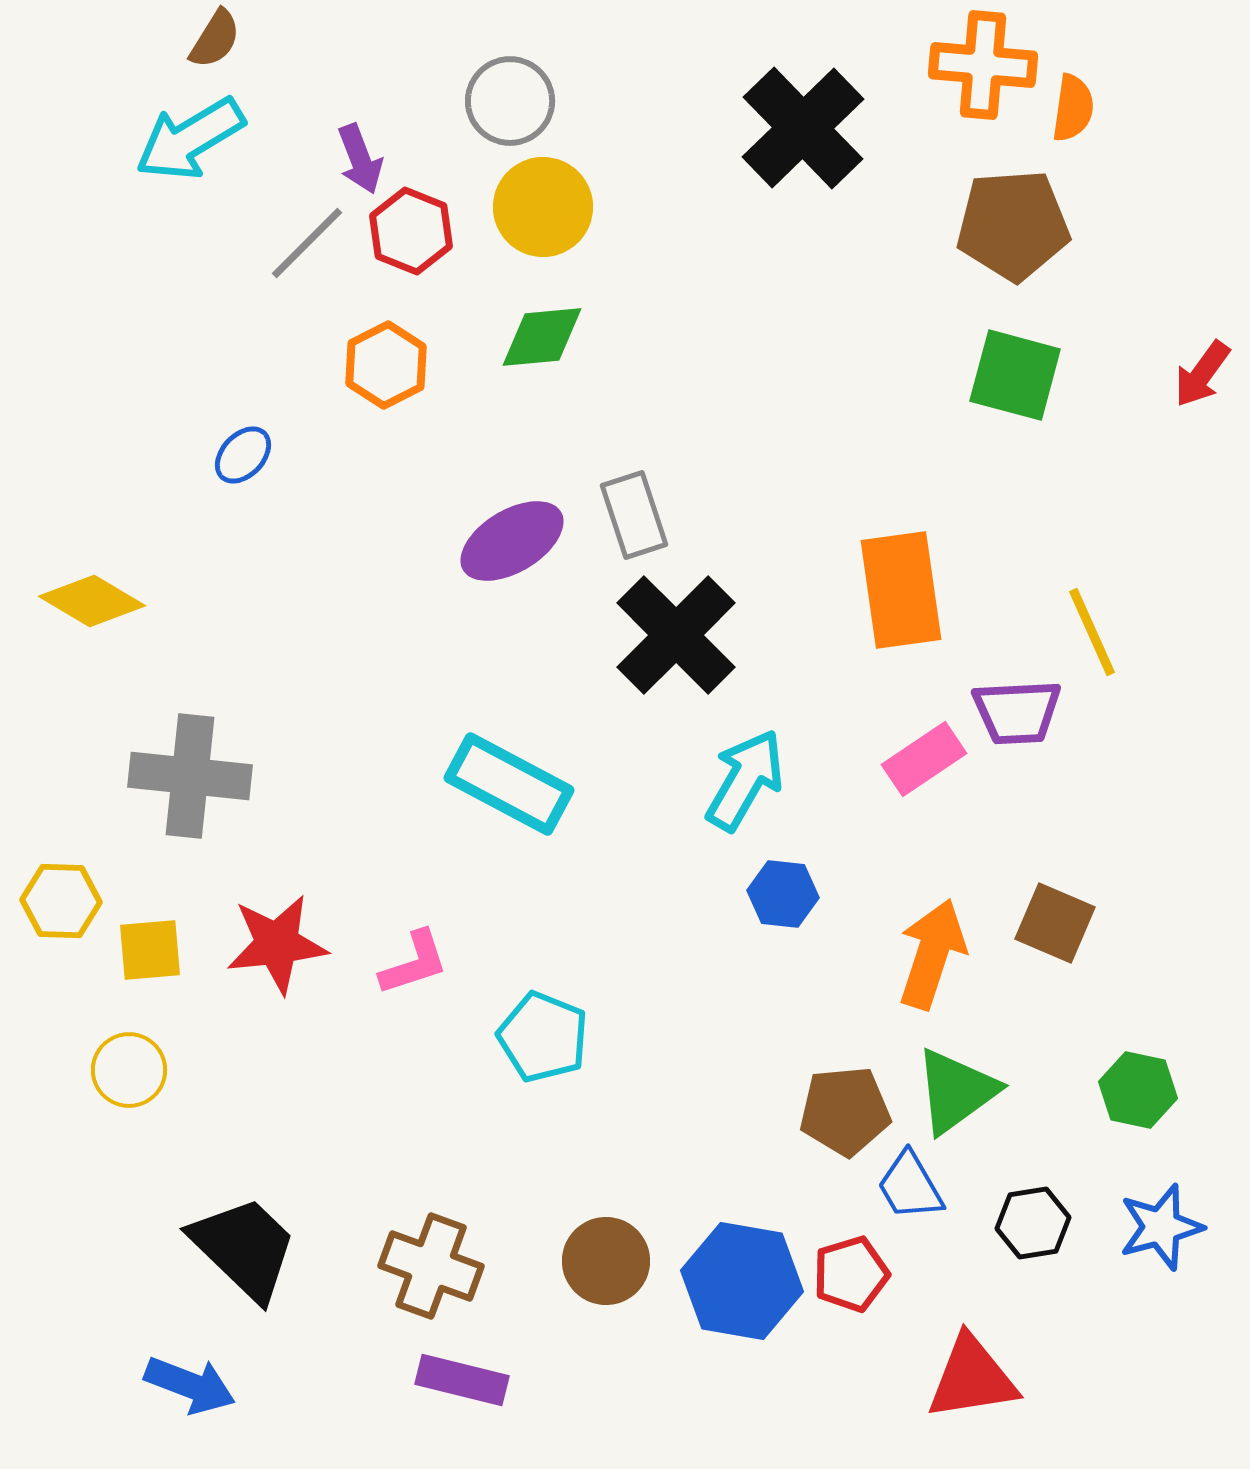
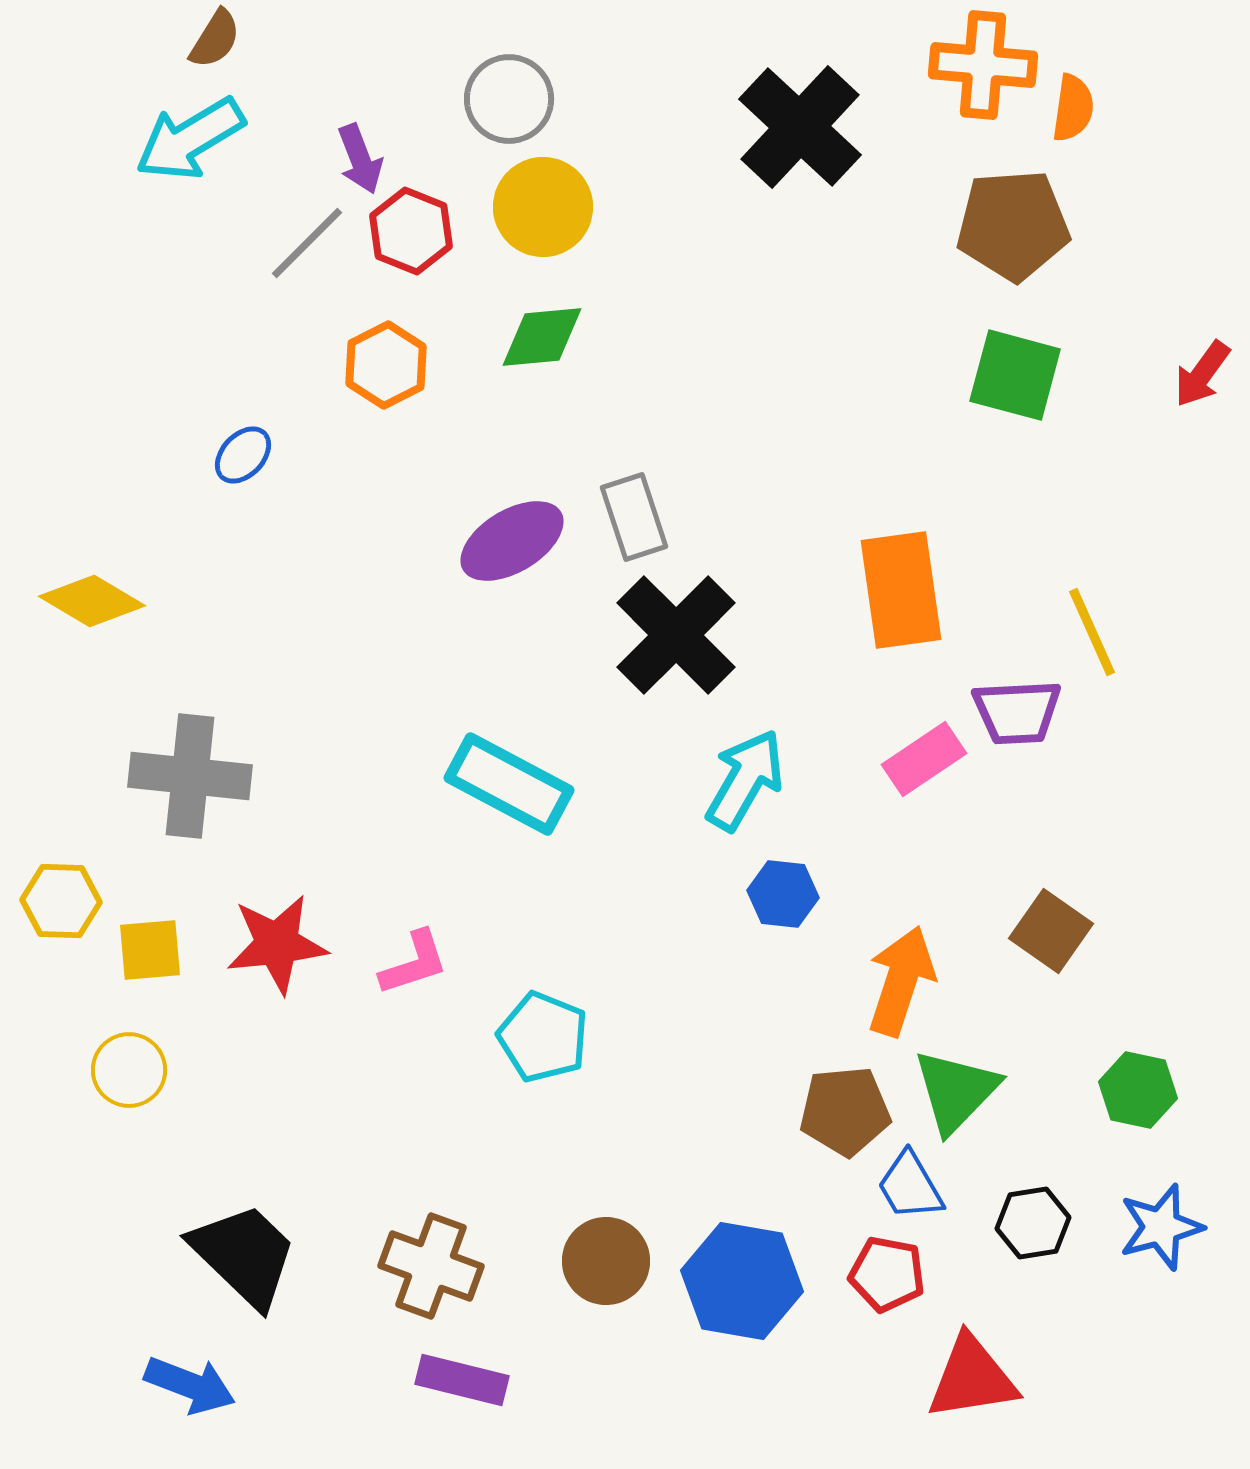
gray circle at (510, 101): moved 1 px left, 2 px up
black cross at (803, 128): moved 3 px left, 1 px up; rotated 3 degrees counterclockwise
gray rectangle at (634, 515): moved 2 px down
brown square at (1055, 923): moved 4 px left, 8 px down; rotated 12 degrees clockwise
orange arrow at (932, 954): moved 31 px left, 27 px down
green triangle at (956, 1091): rotated 10 degrees counterclockwise
black trapezoid at (244, 1248): moved 7 px down
red pentagon at (851, 1274): moved 36 px right; rotated 28 degrees clockwise
